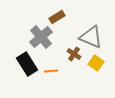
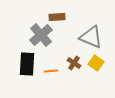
brown rectangle: rotated 28 degrees clockwise
gray cross: moved 2 px up
brown cross: moved 9 px down
black rectangle: rotated 35 degrees clockwise
